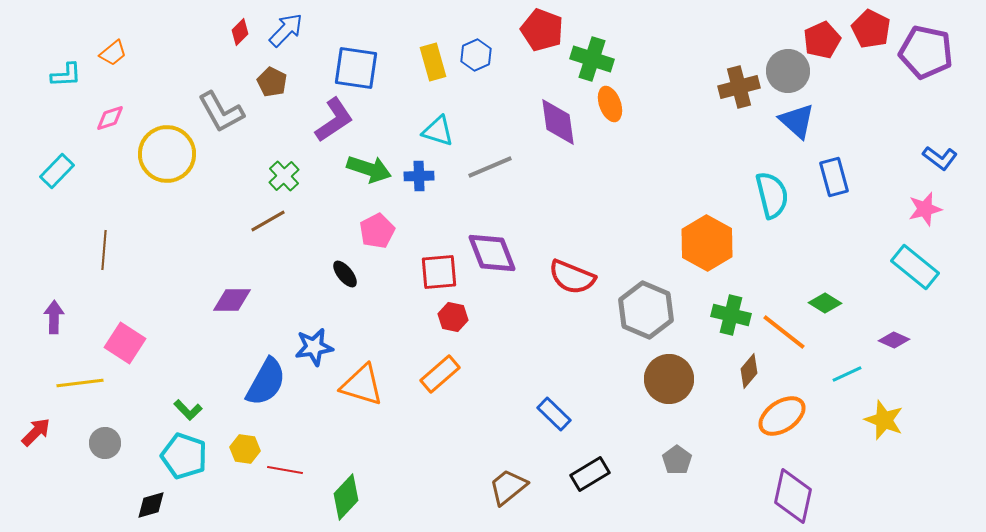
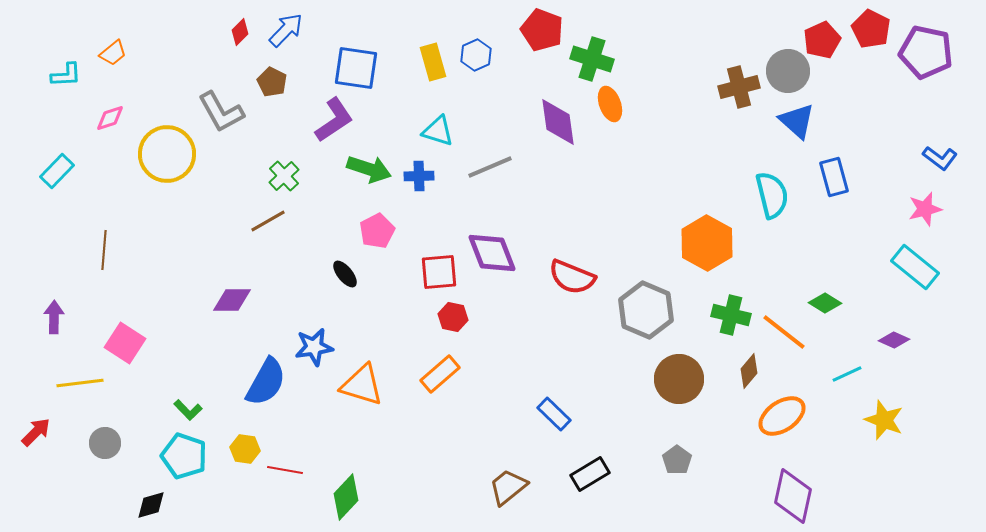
brown circle at (669, 379): moved 10 px right
